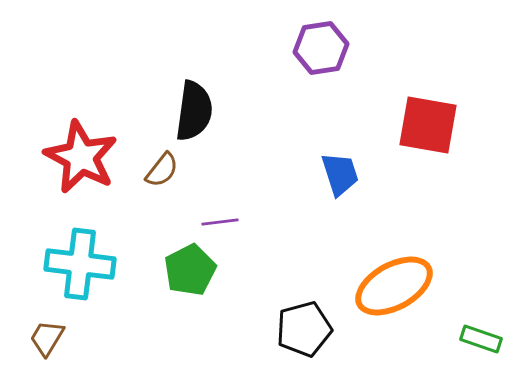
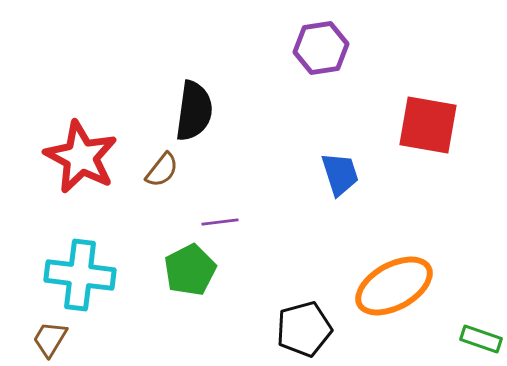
cyan cross: moved 11 px down
brown trapezoid: moved 3 px right, 1 px down
